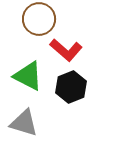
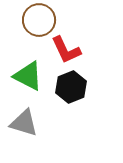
brown circle: moved 1 px down
red L-shape: rotated 24 degrees clockwise
